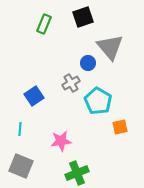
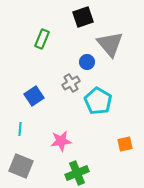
green rectangle: moved 2 px left, 15 px down
gray triangle: moved 3 px up
blue circle: moved 1 px left, 1 px up
orange square: moved 5 px right, 17 px down
